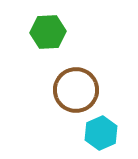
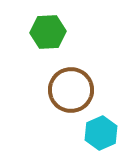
brown circle: moved 5 px left
